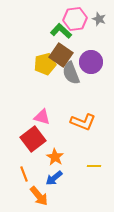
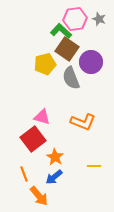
brown square: moved 6 px right, 6 px up
gray semicircle: moved 5 px down
blue arrow: moved 1 px up
